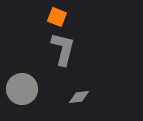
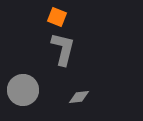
gray circle: moved 1 px right, 1 px down
